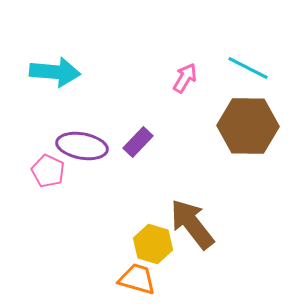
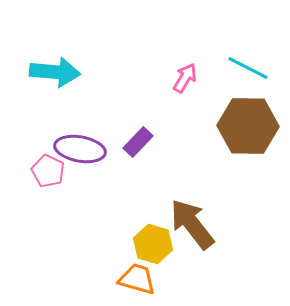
purple ellipse: moved 2 px left, 3 px down
